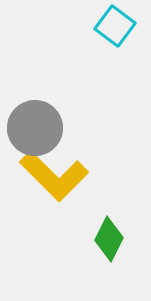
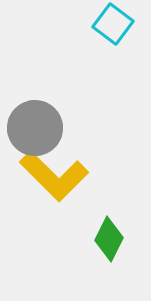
cyan square: moved 2 px left, 2 px up
